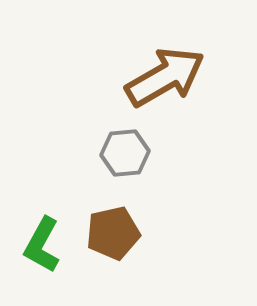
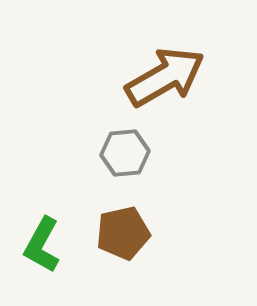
brown pentagon: moved 10 px right
